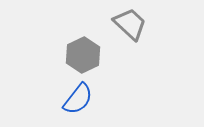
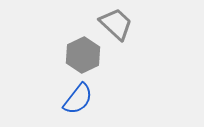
gray trapezoid: moved 14 px left
